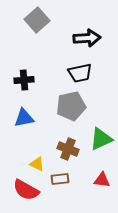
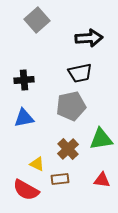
black arrow: moved 2 px right
green triangle: rotated 15 degrees clockwise
brown cross: rotated 25 degrees clockwise
